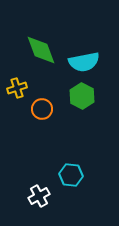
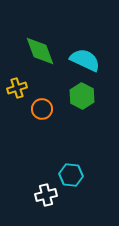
green diamond: moved 1 px left, 1 px down
cyan semicircle: moved 1 px right, 2 px up; rotated 144 degrees counterclockwise
white cross: moved 7 px right, 1 px up; rotated 15 degrees clockwise
